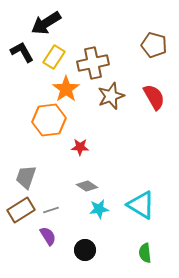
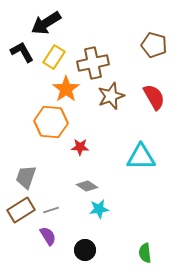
orange hexagon: moved 2 px right, 2 px down; rotated 12 degrees clockwise
cyan triangle: moved 48 px up; rotated 32 degrees counterclockwise
